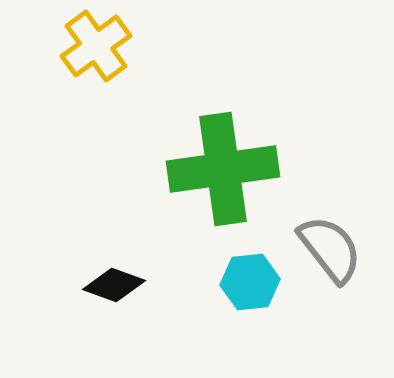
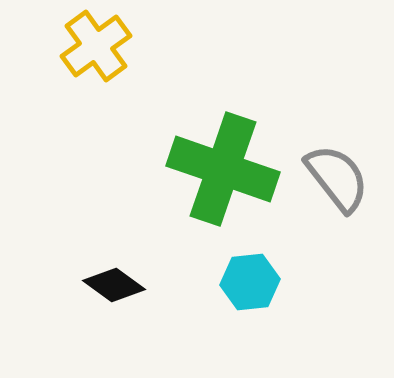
green cross: rotated 27 degrees clockwise
gray semicircle: moved 7 px right, 71 px up
black diamond: rotated 16 degrees clockwise
